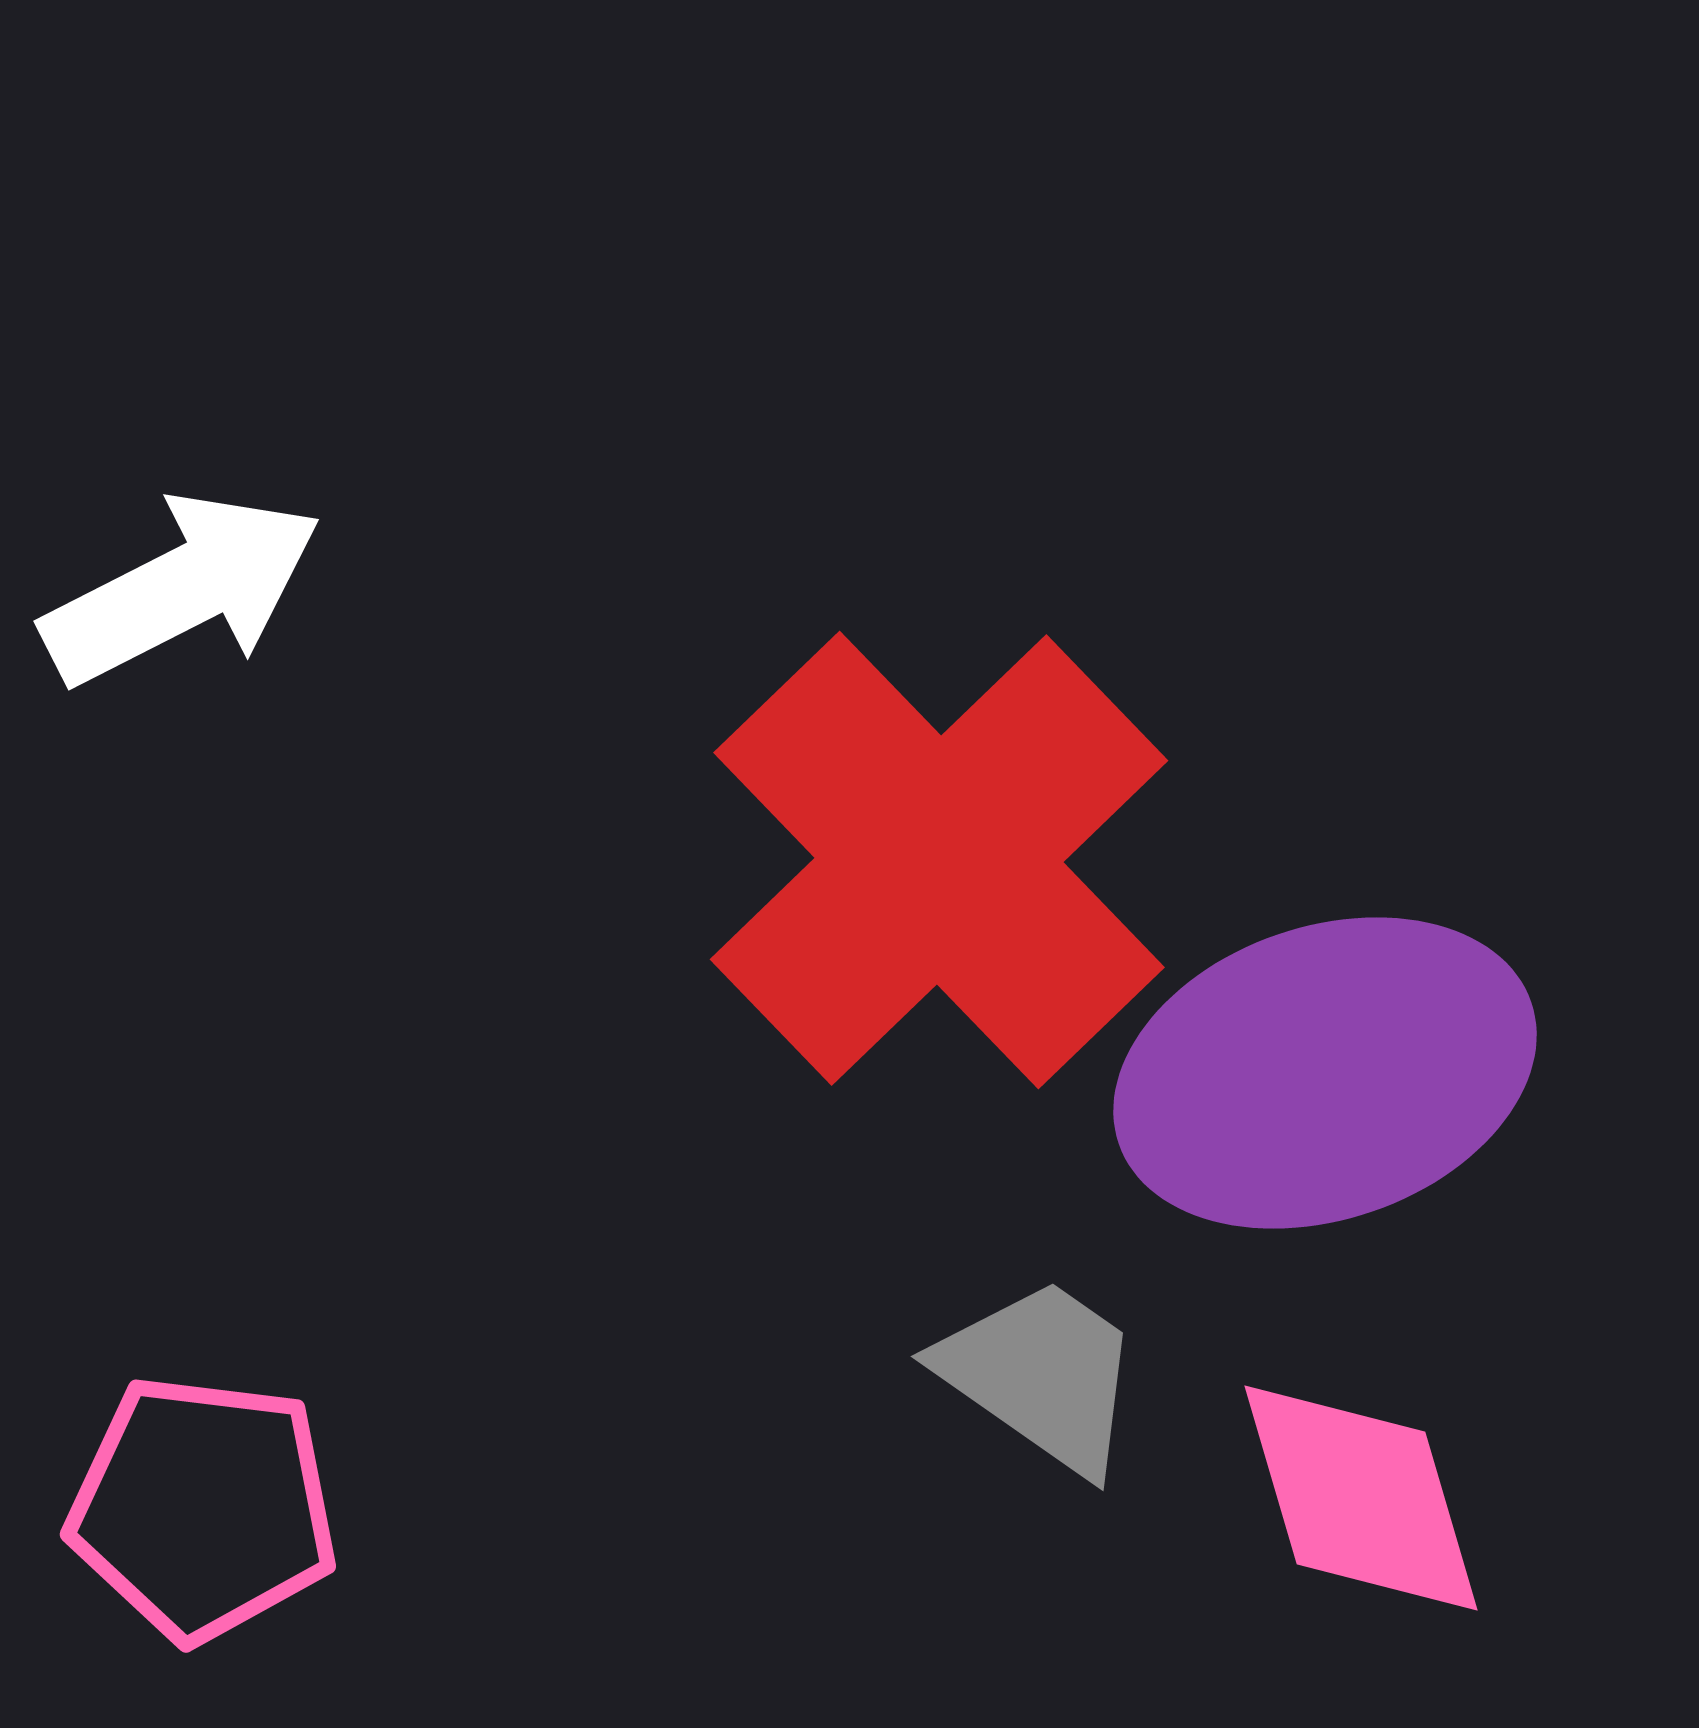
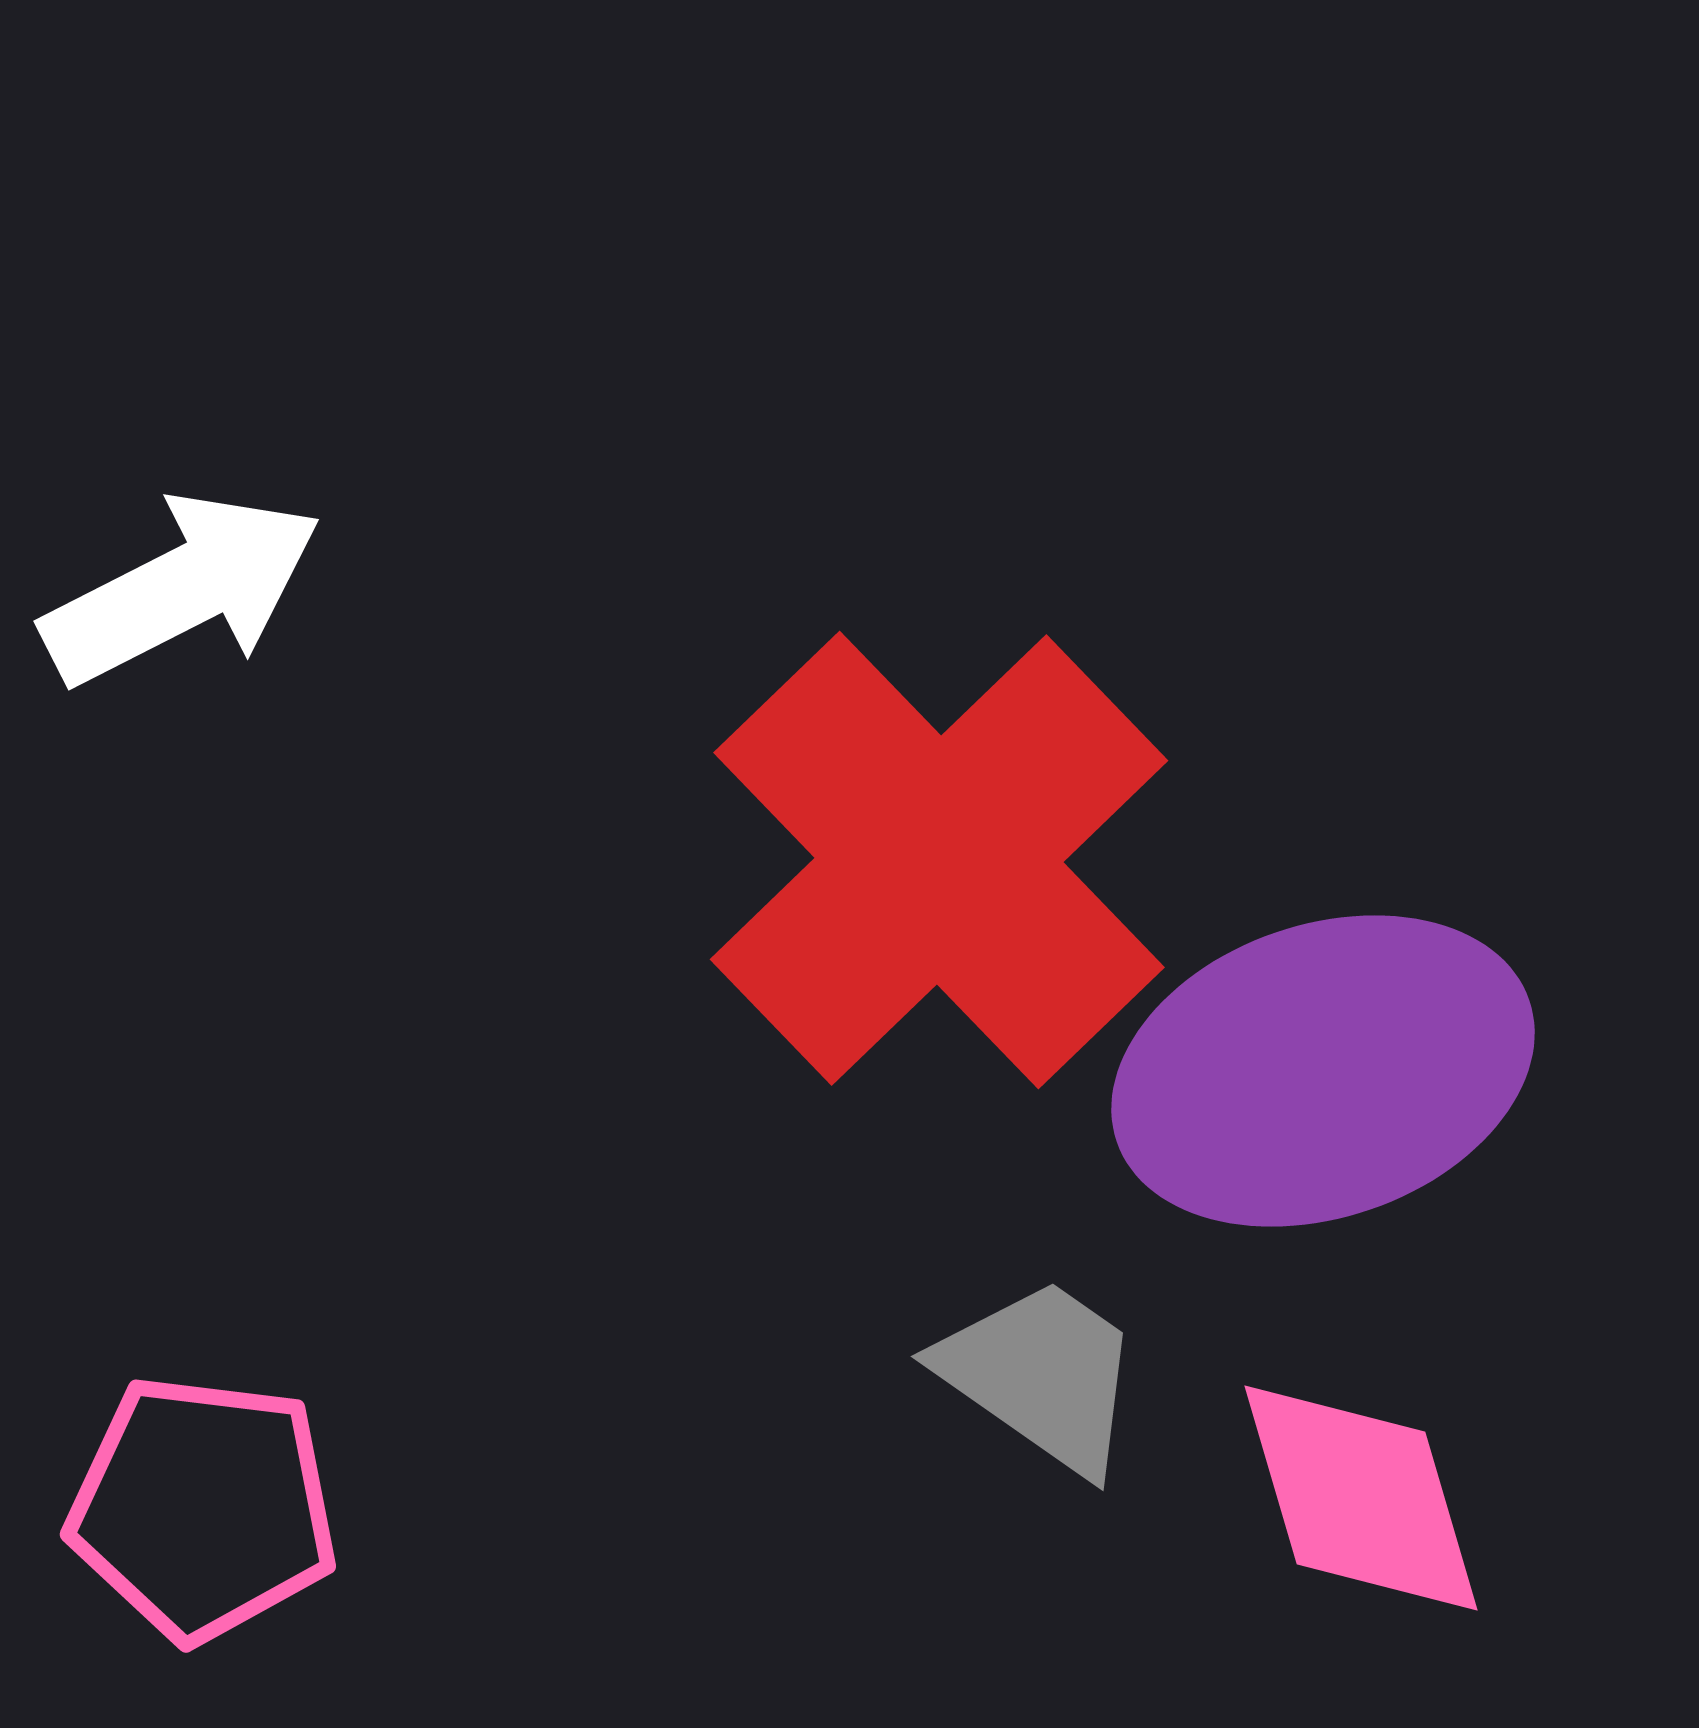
purple ellipse: moved 2 px left, 2 px up
